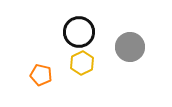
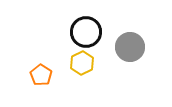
black circle: moved 7 px right
orange pentagon: rotated 20 degrees clockwise
